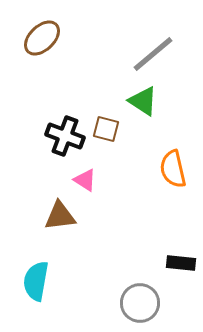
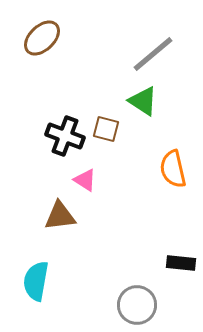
gray circle: moved 3 px left, 2 px down
